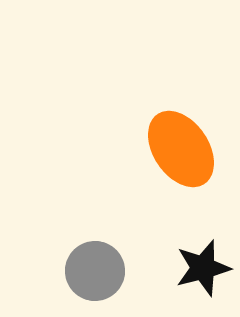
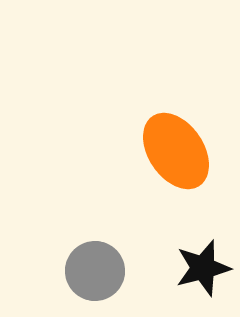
orange ellipse: moved 5 px left, 2 px down
